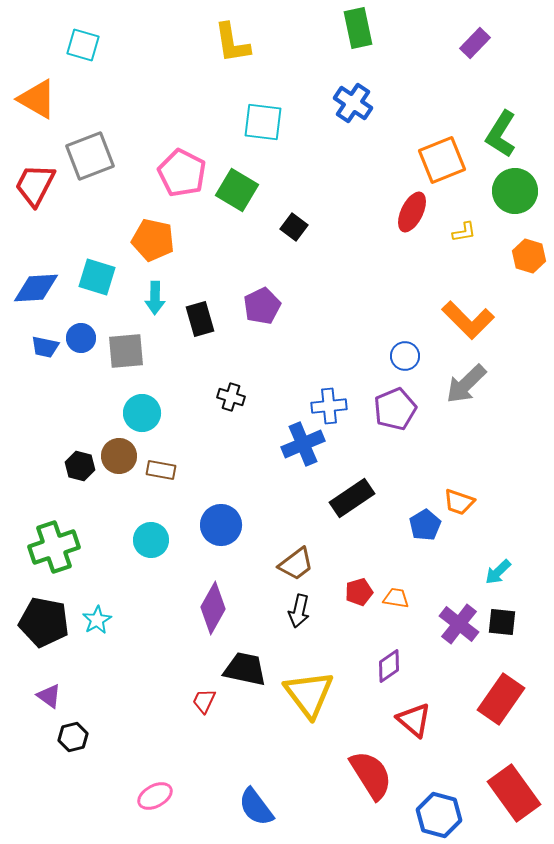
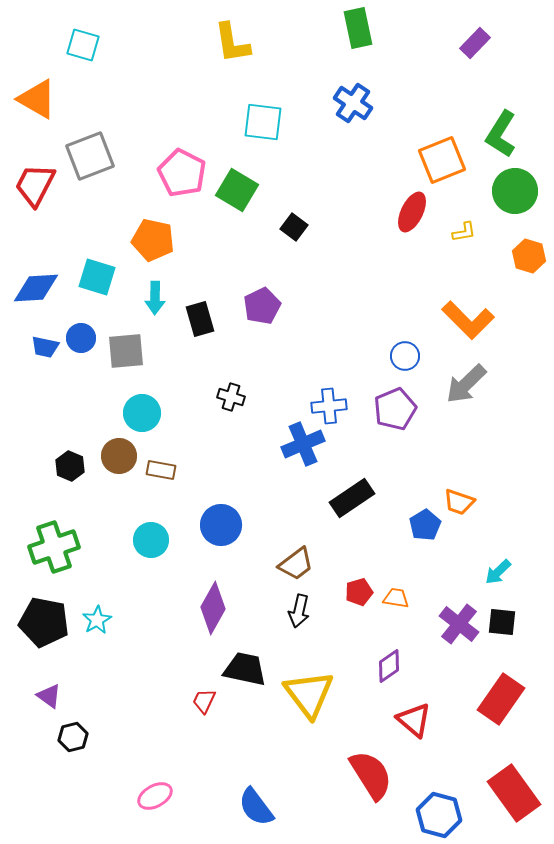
black hexagon at (80, 466): moved 10 px left; rotated 8 degrees clockwise
